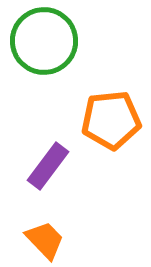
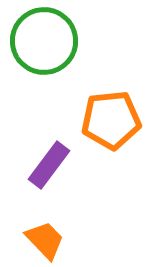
purple rectangle: moved 1 px right, 1 px up
